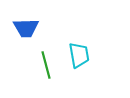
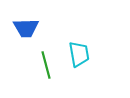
cyan trapezoid: moved 1 px up
